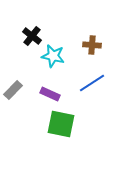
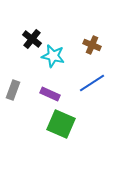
black cross: moved 3 px down
brown cross: rotated 18 degrees clockwise
gray rectangle: rotated 24 degrees counterclockwise
green square: rotated 12 degrees clockwise
